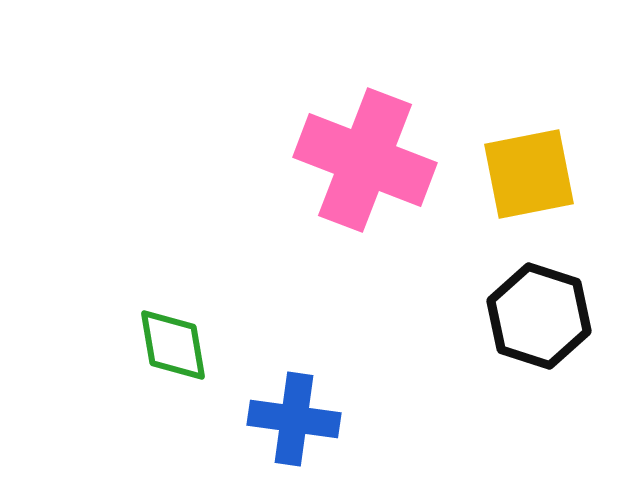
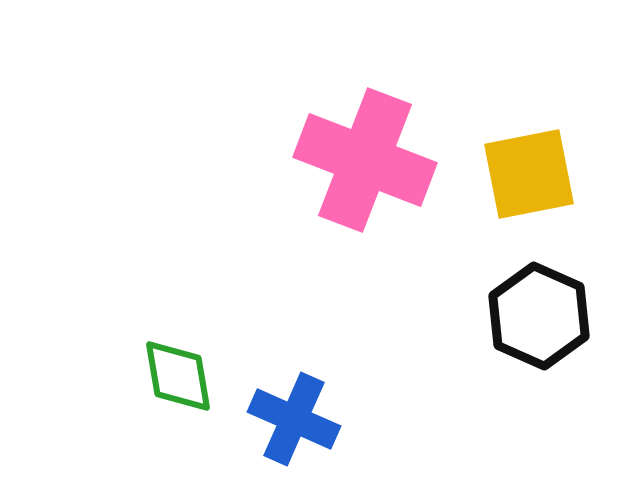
black hexagon: rotated 6 degrees clockwise
green diamond: moved 5 px right, 31 px down
blue cross: rotated 16 degrees clockwise
